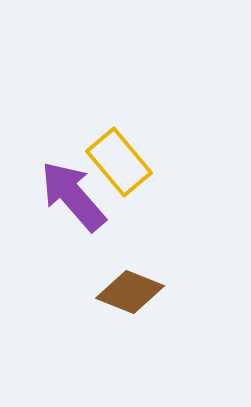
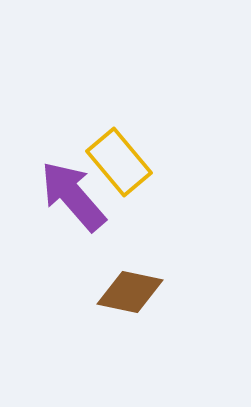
brown diamond: rotated 10 degrees counterclockwise
